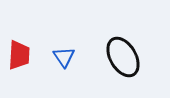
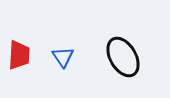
blue triangle: moved 1 px left
